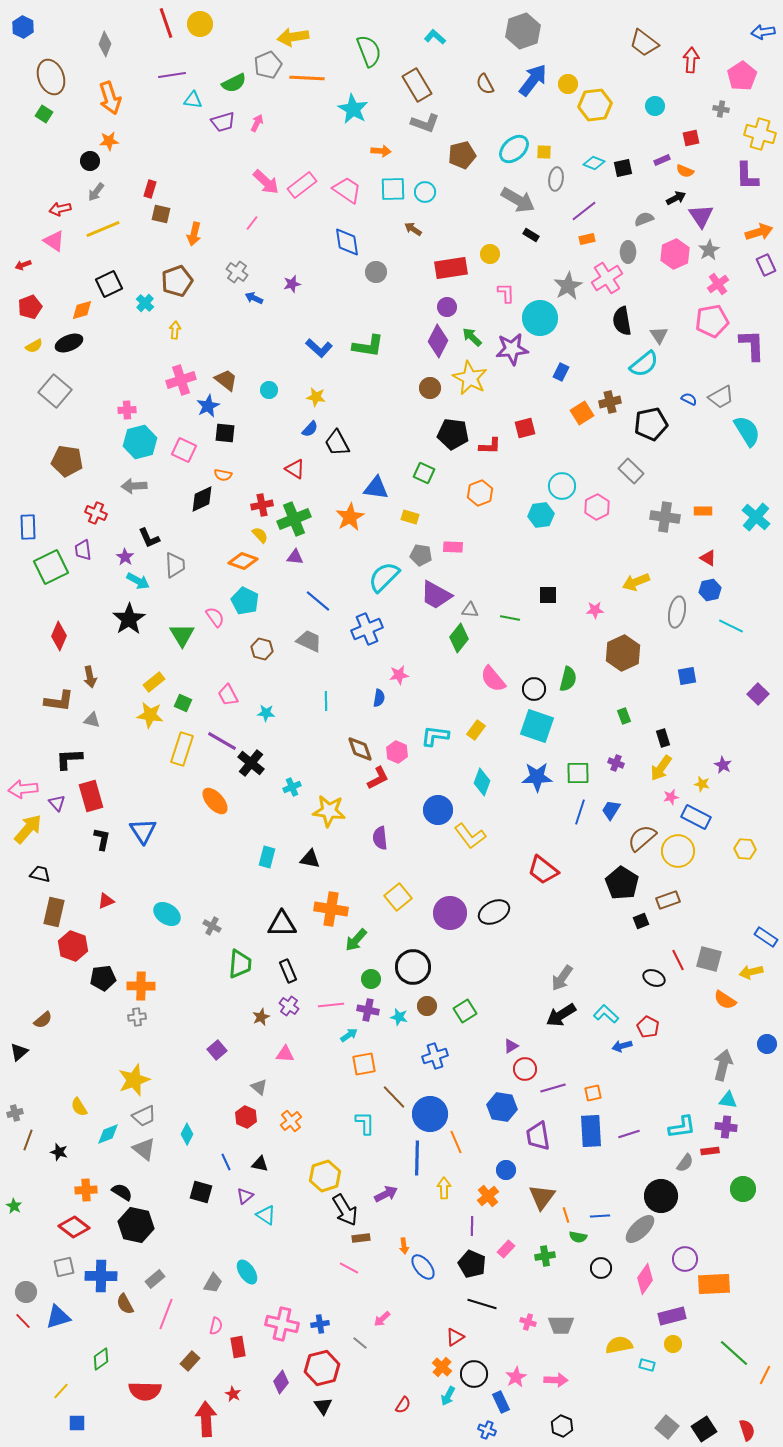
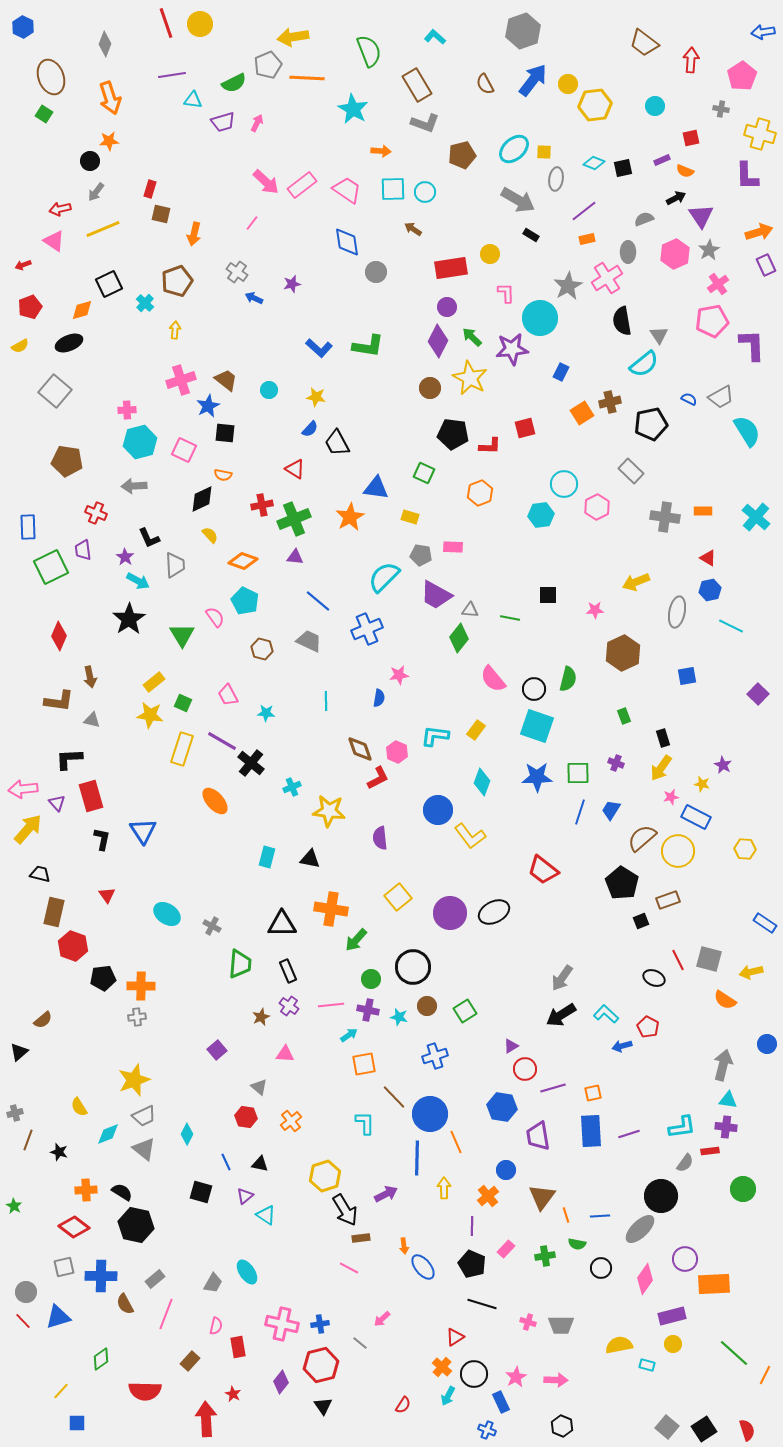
yellow semicircle at (34, 346): moved 14 px left
cyan circle at (562, 486): moved 2 px right, 2 px up
yellow semicircle at (260, 535): moved 50 px left
red triangle at (106, 901): moved 1 px right, 6 px up; rotated 42 degrees counterclockwise
blue rectangle at (766, 937): moved 1 px left, 14 px up
red hexagon at (246, 1117): rotated 15 degrees counterclockwise
green semicircle at (578, 1237): moved 1 px left, 7 px down
red hexagon at (322, 1368): moved 1 px left, 3 px up
